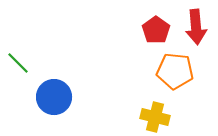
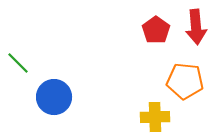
orange pentagon: moved 10 px right, 10 px down
yellow cross: rotated 16 degrees counterclockwise
